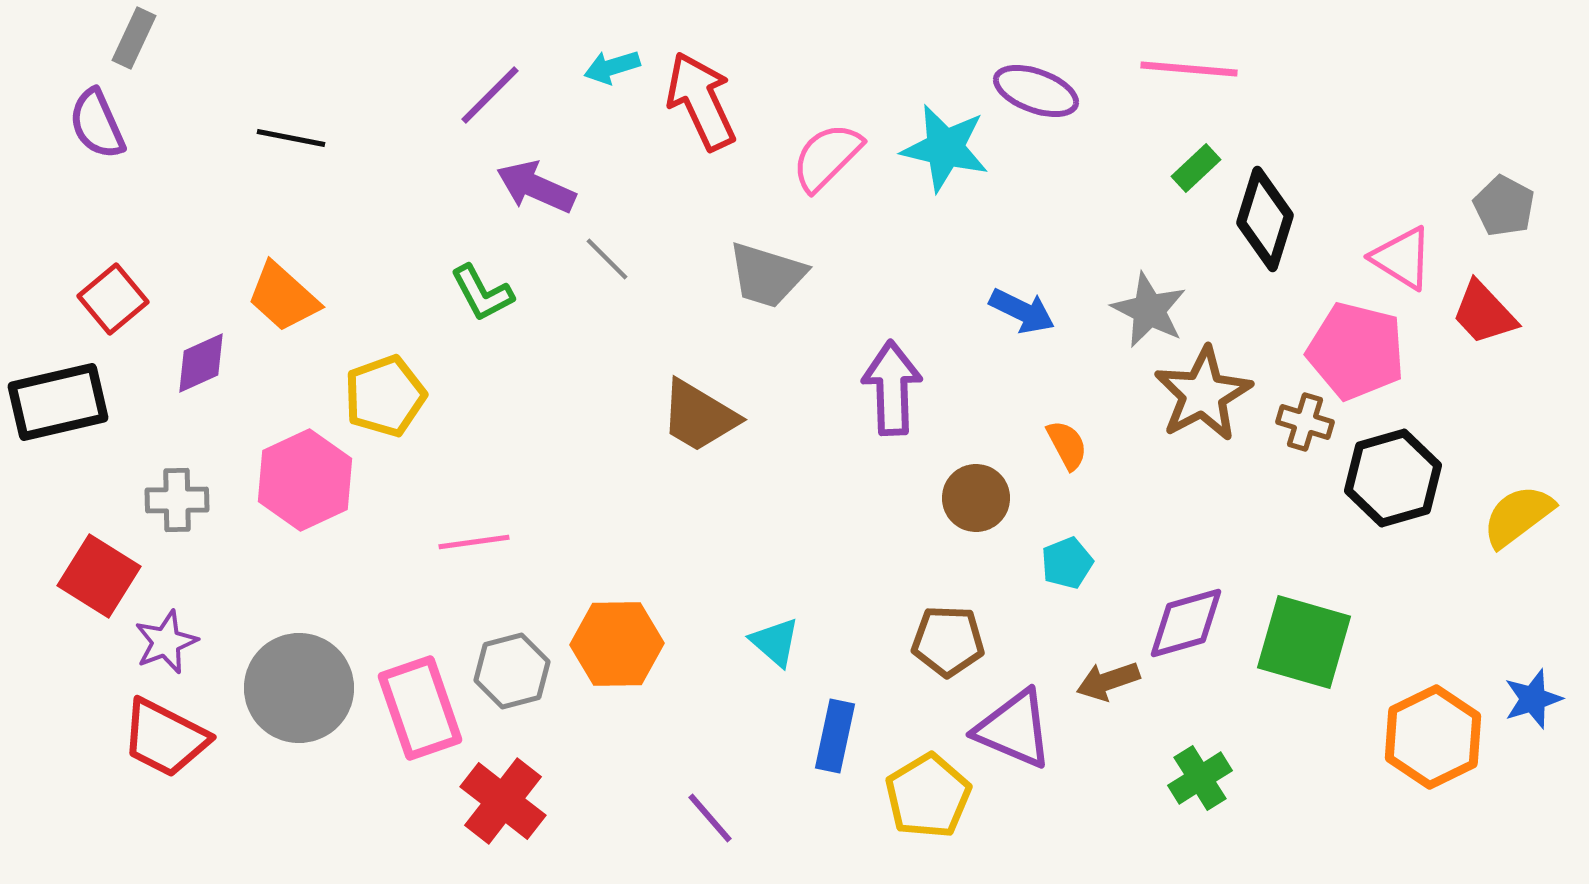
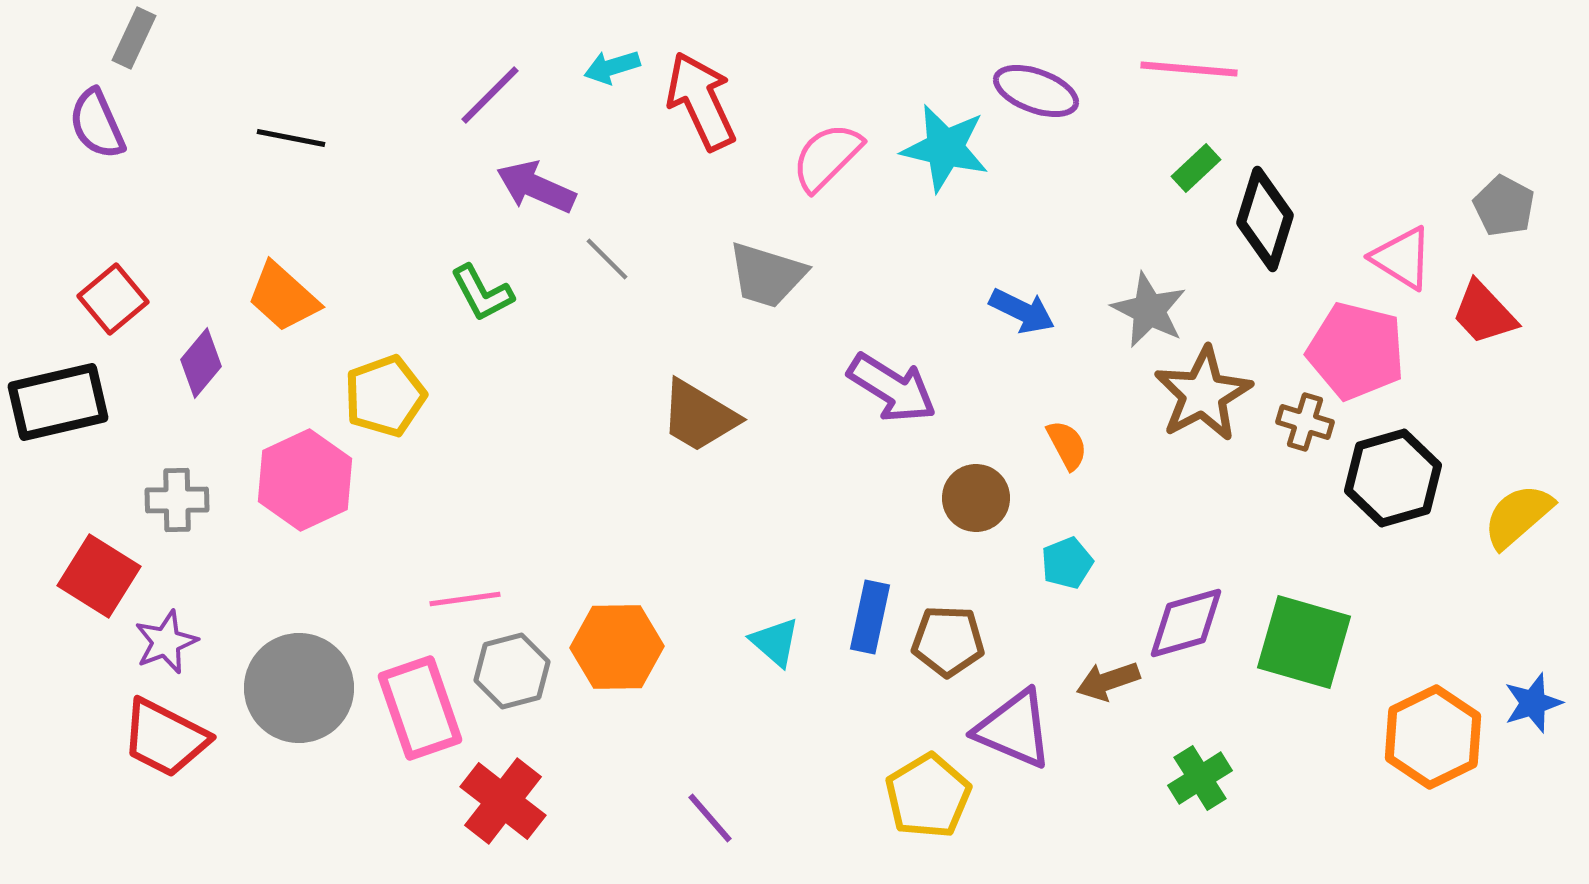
purple diamond at (201, 363): rotated 26 degrees counterclockwise
purple arrow at (892, 388): rotated 124 degrees clockwise
yellow semicircle at (1518, 516): rotated 4 degrees counterclockwise
pink line at (474, 542): moved 9 px left, 57 px down
orange hexagon at (617, 644): moved 3 px down
blue star at (1533, 699): moved 4 px down
blue rectangle at (835, 736): moved 35 px right, 119 px up
